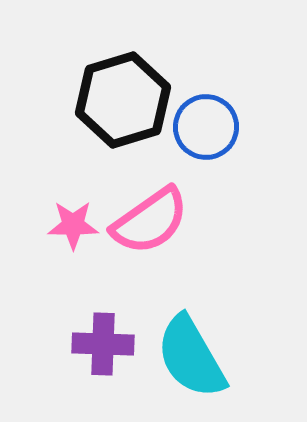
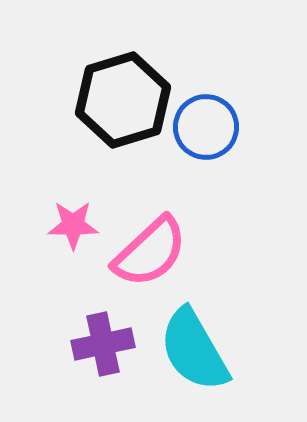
pink semicircle: moved 31 px down; rotated 8 degrees counterclockwise
purple cross: rotated 14 degrees counterclockwise
cyan semicircle: moved 3 px right, 7 px up
